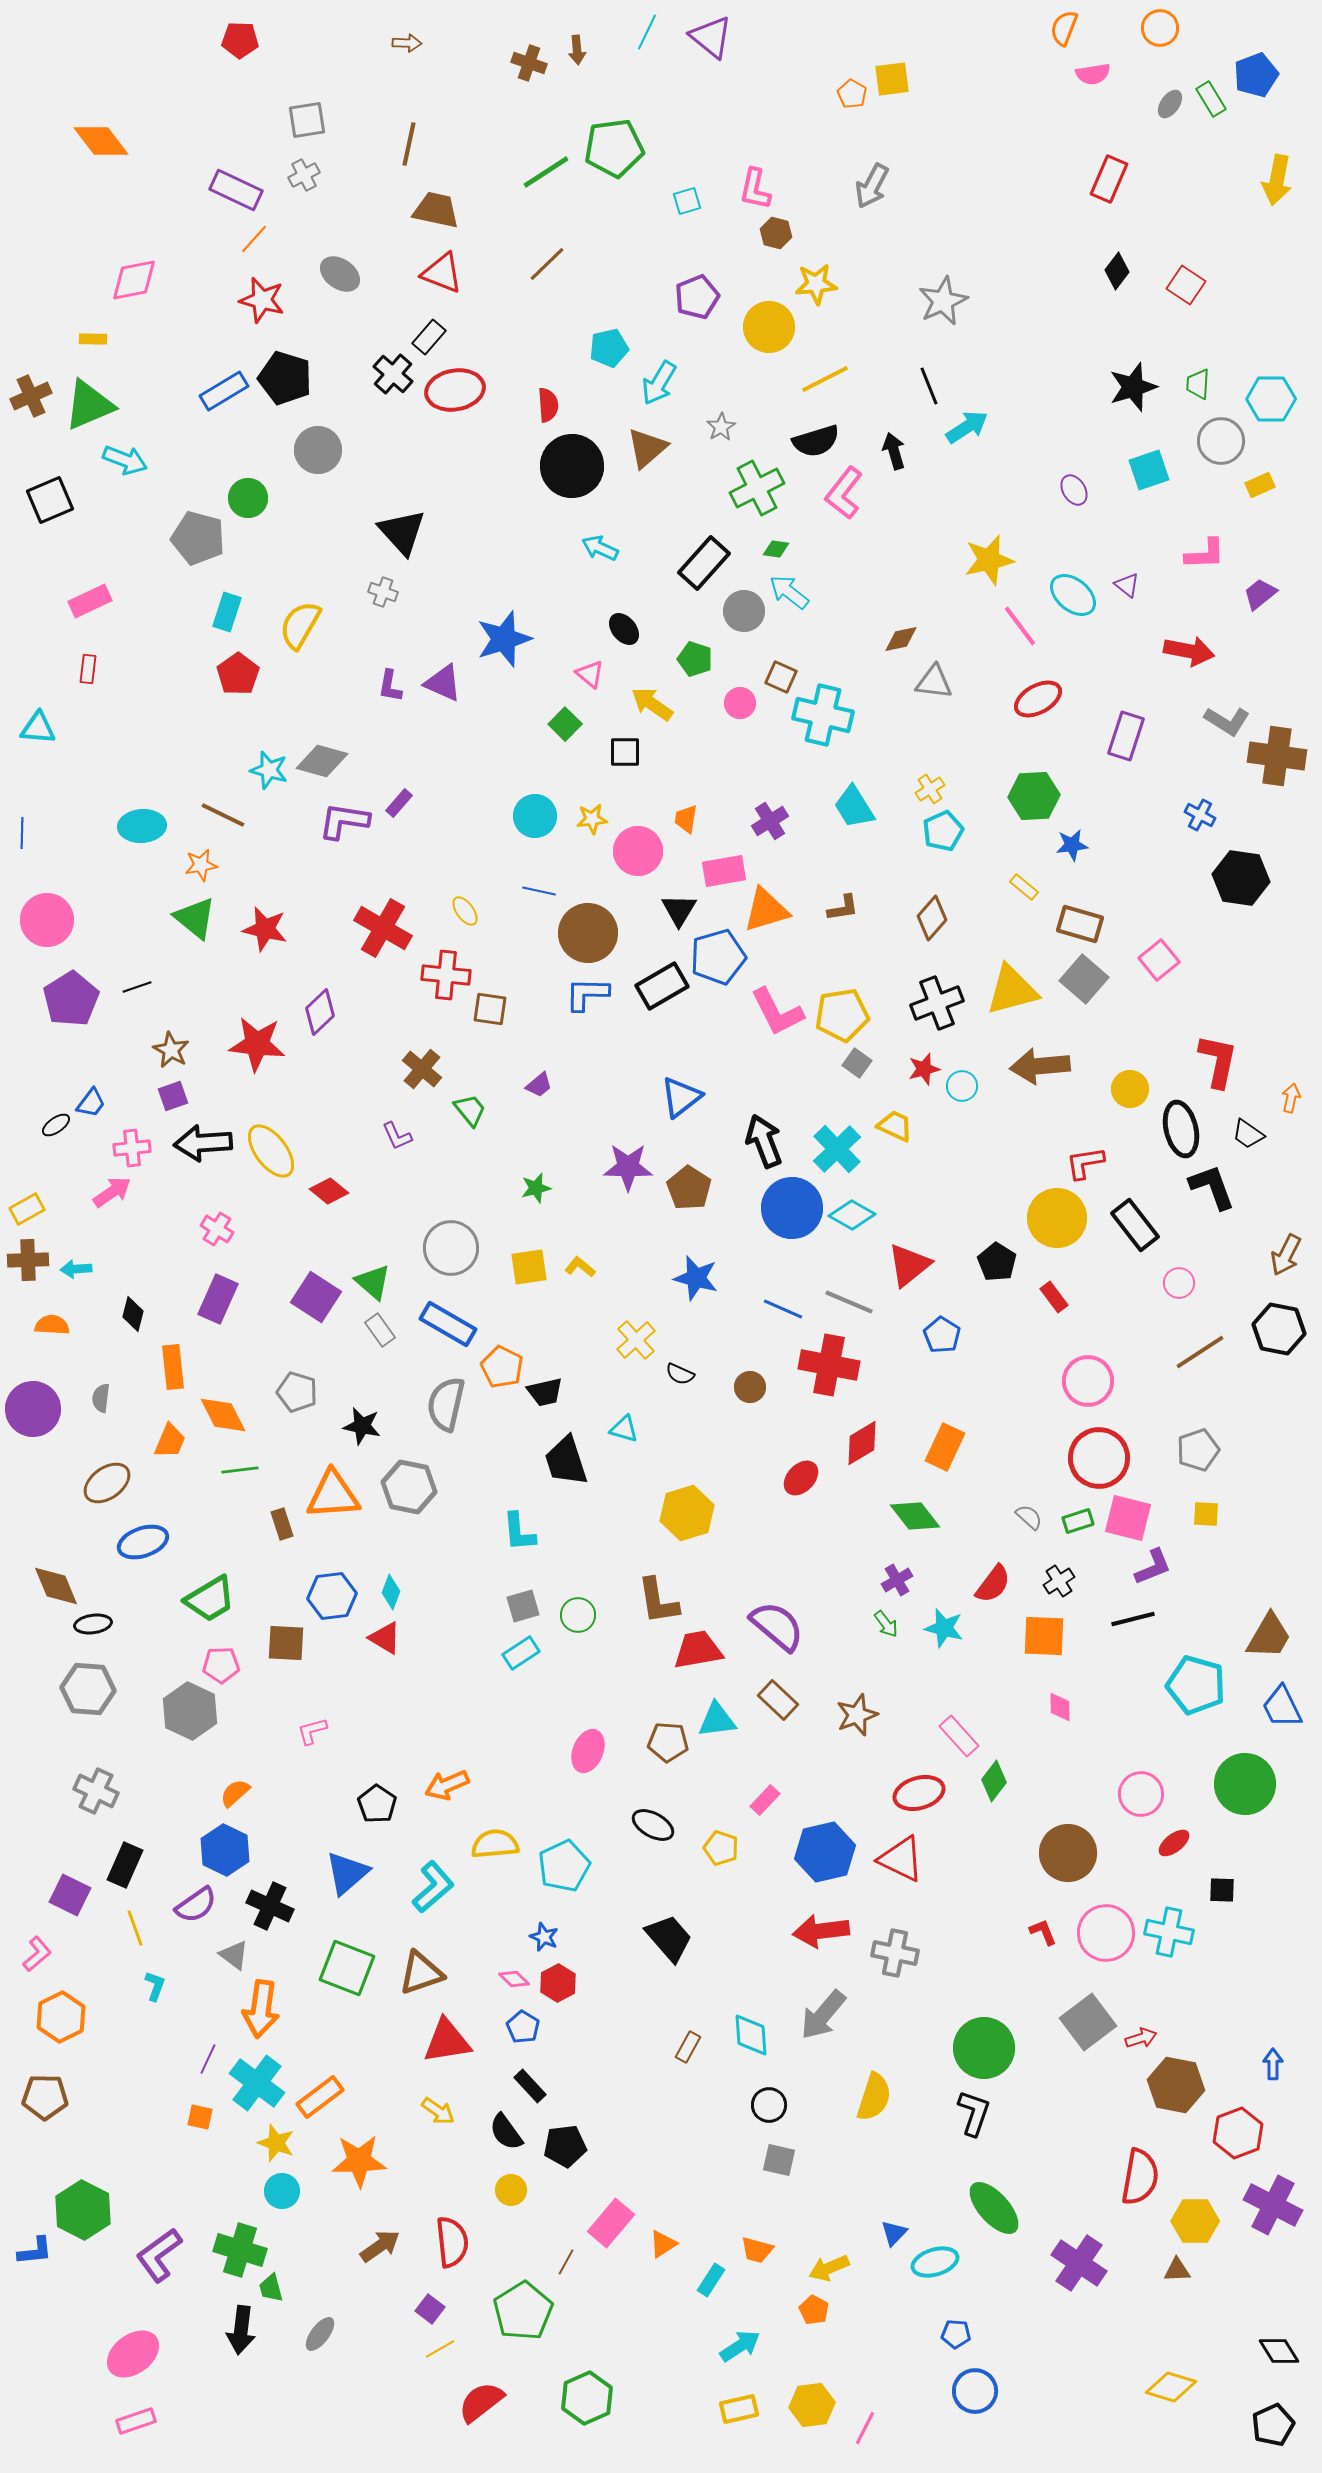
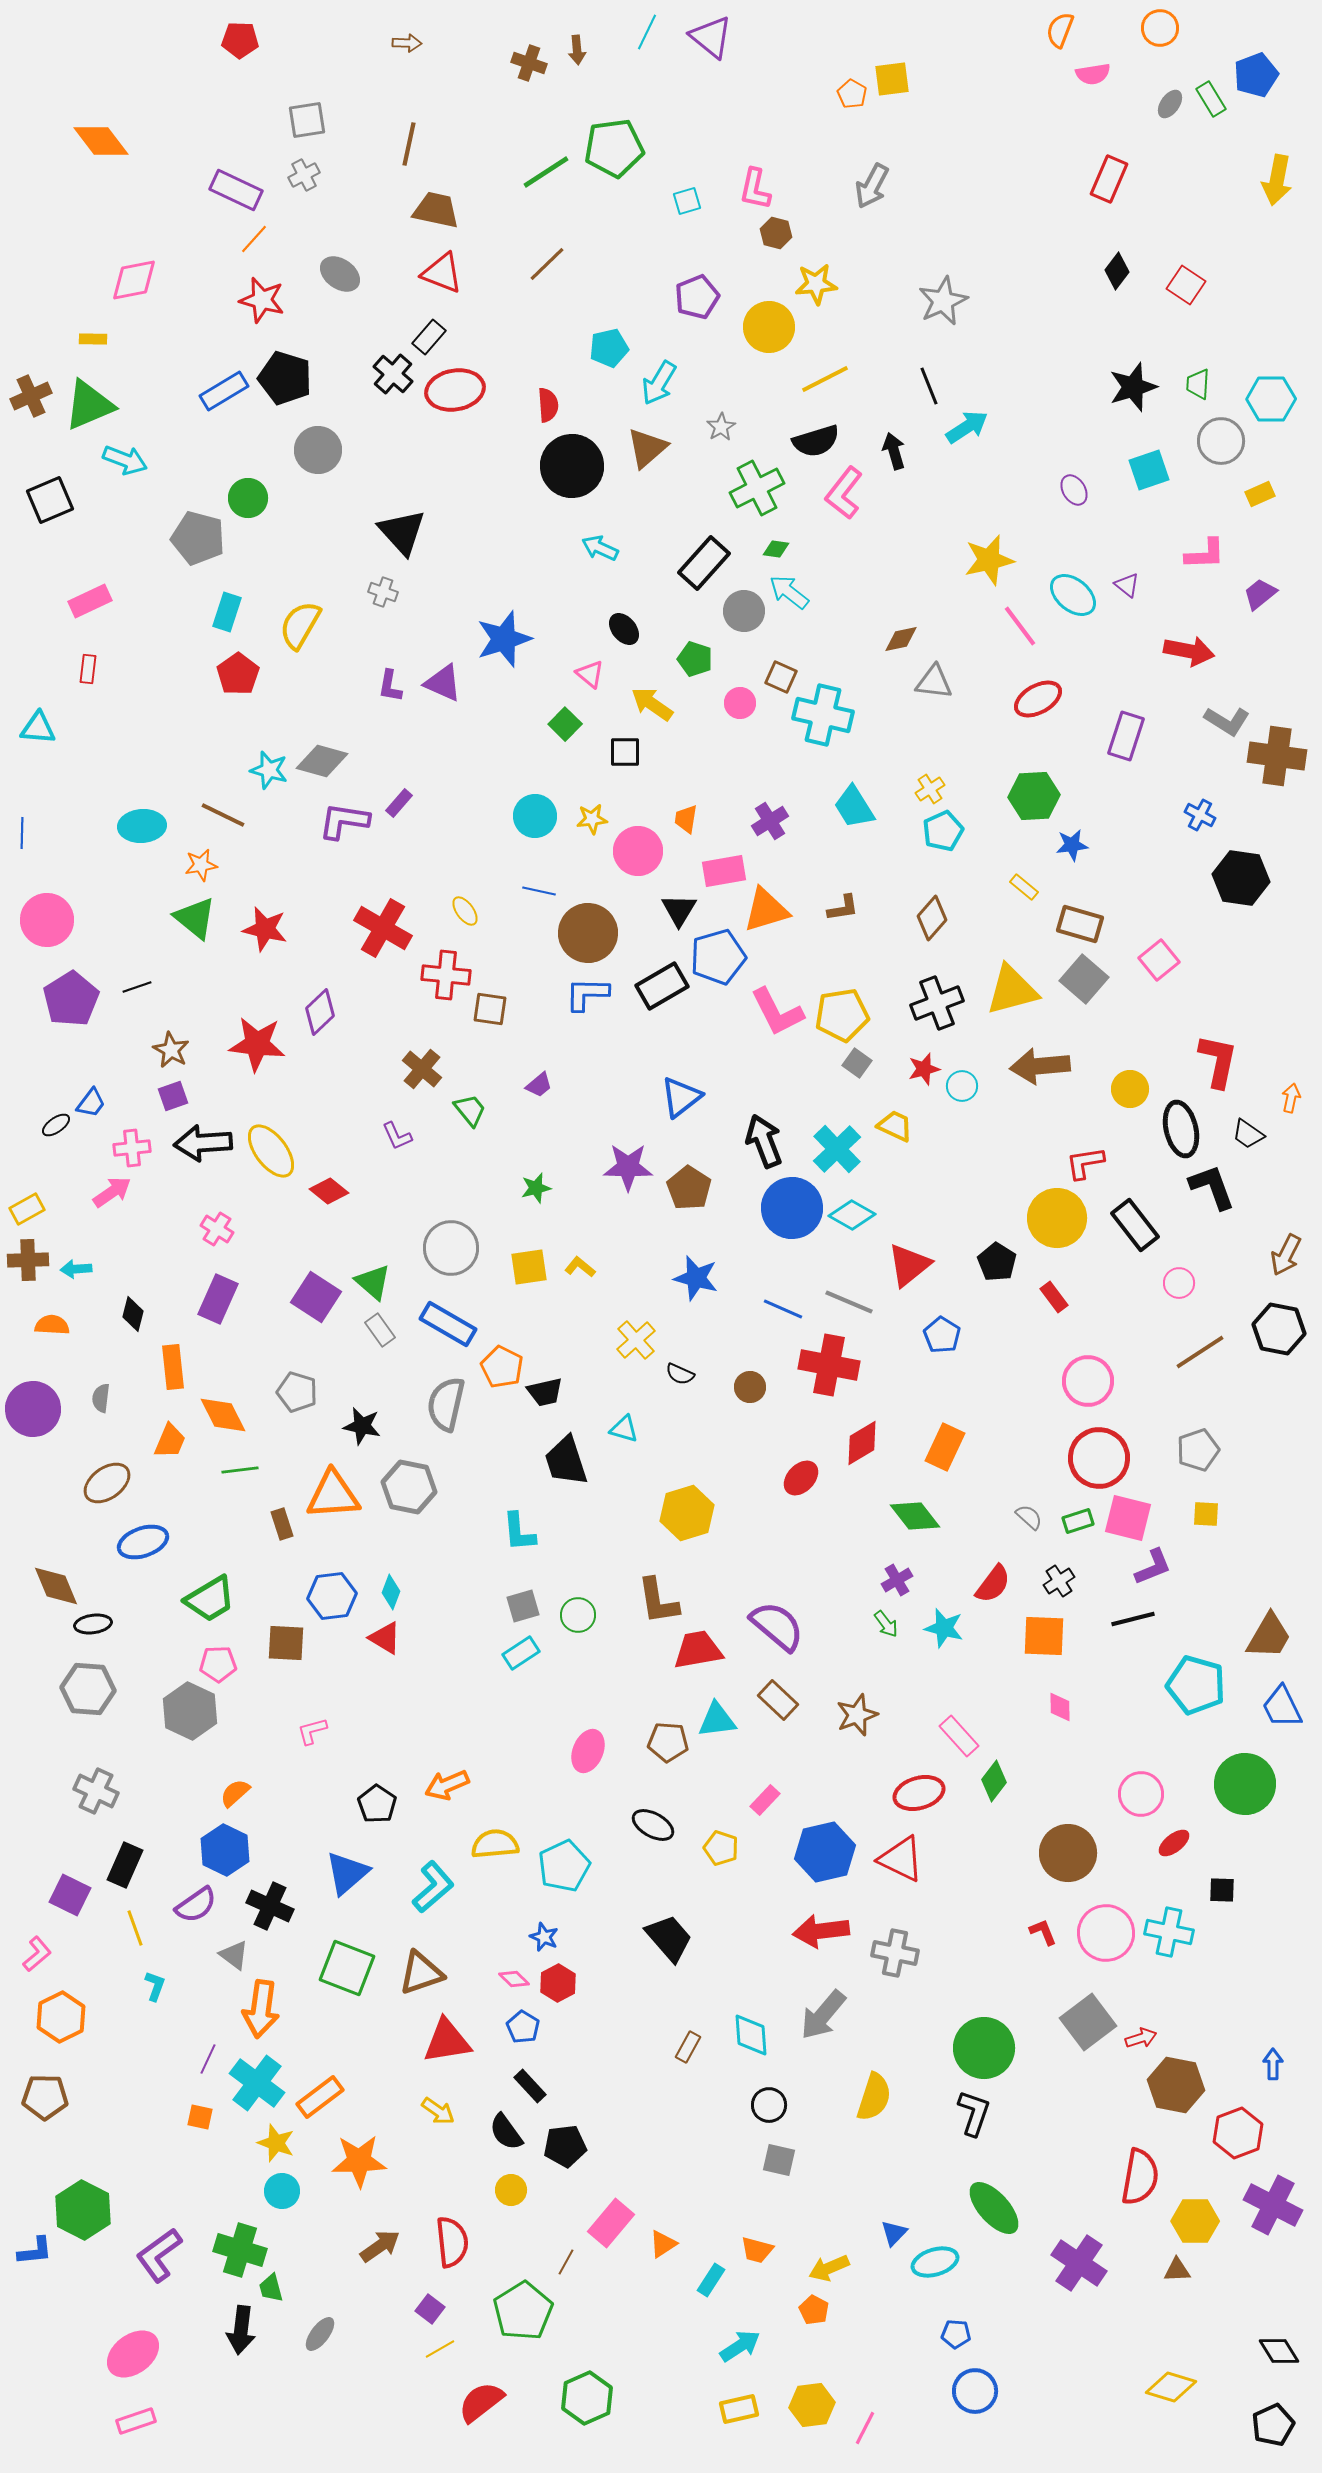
orange semicircle at (1064, 28): moved 4 px left, 2 px down
yellow rectangle at (1260, 485): moved 9 px down
pink pentagon at (221, 1665): moved 3 px left, 1 px up
